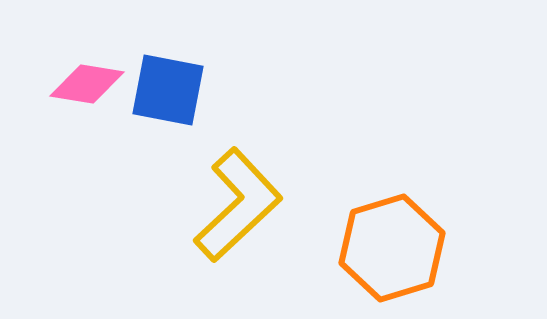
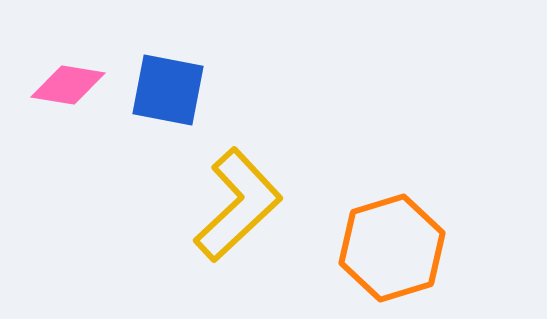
pink diamond: moved 19 px left, 1 px down
